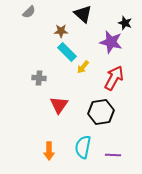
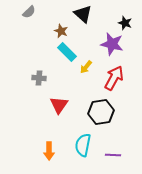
brown star: rotated 24 degrees clockwise
purple star: moved 1 px right, 2 px down
yellow arrow: moved 3 px right
cyan semicircle: moved 2 px up
